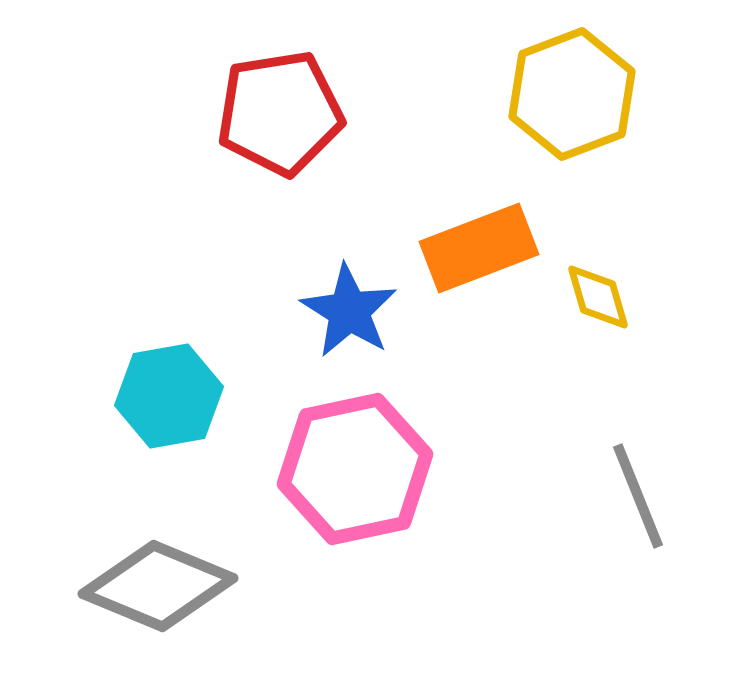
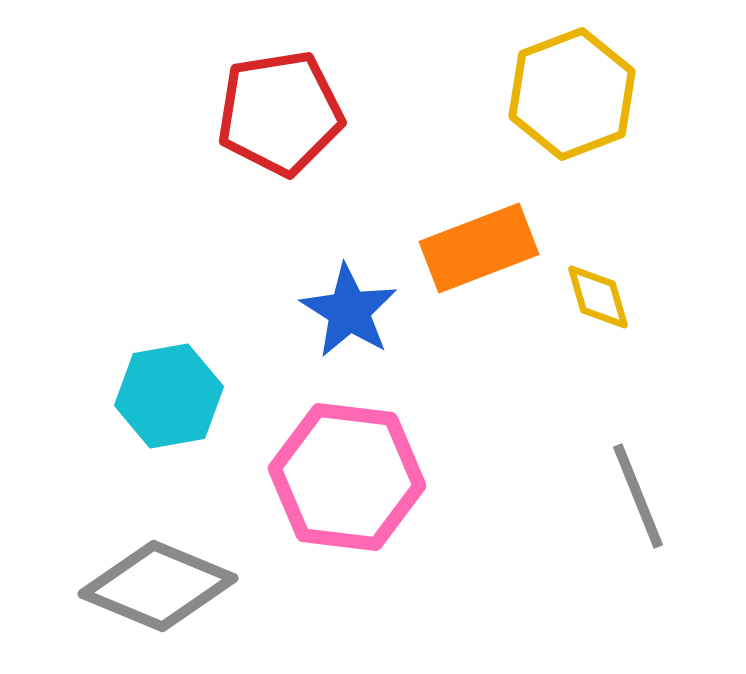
pink hexagon: moved 8 px left, 8 px down; rotated 19 degrees clockwise
